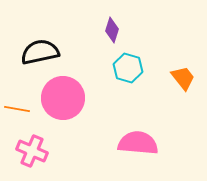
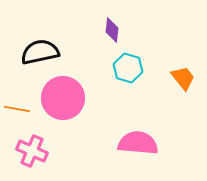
purple diamond: rotated 10 degrees counterclockwise
